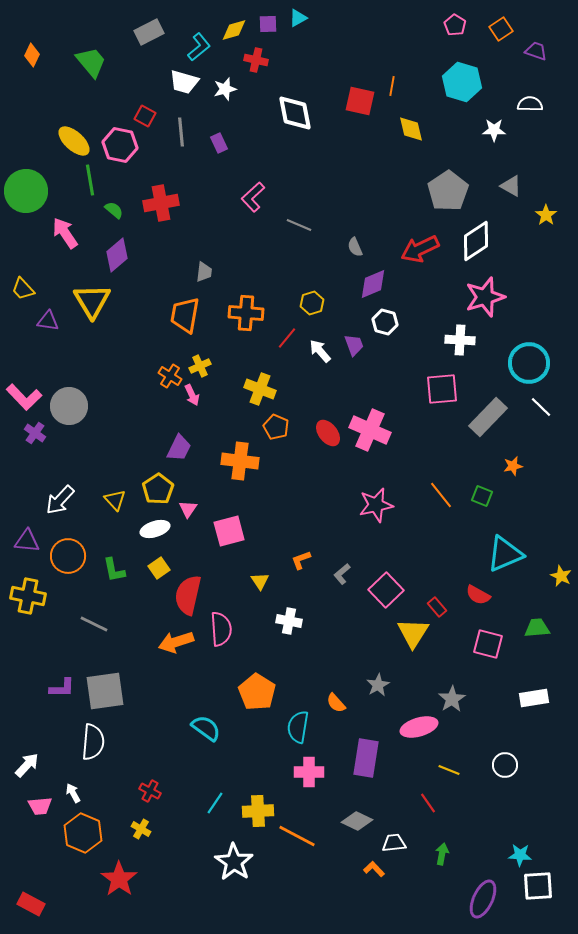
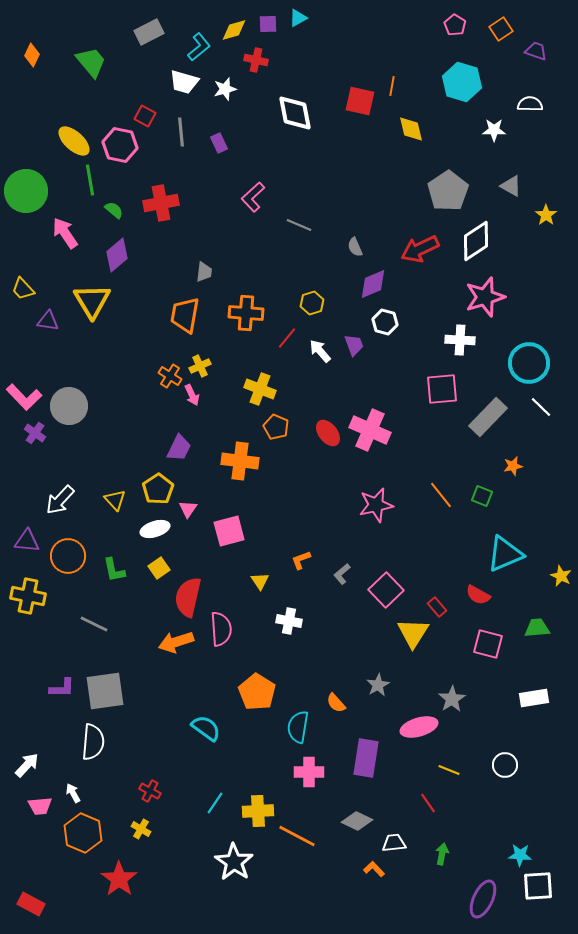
red semicircle at (188, 595): moved 2 px down
